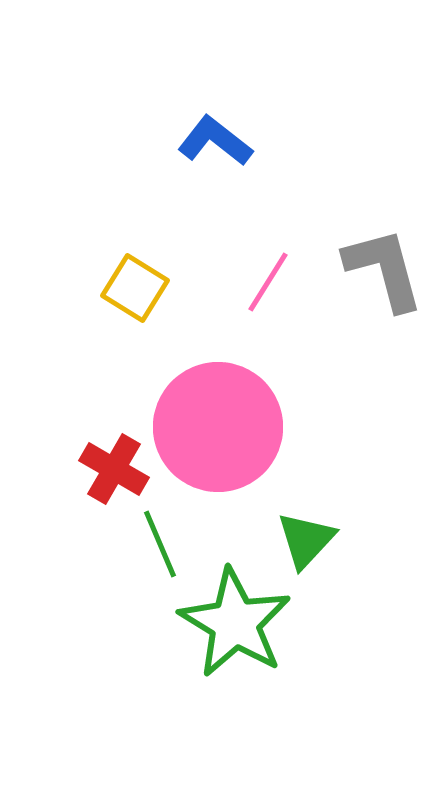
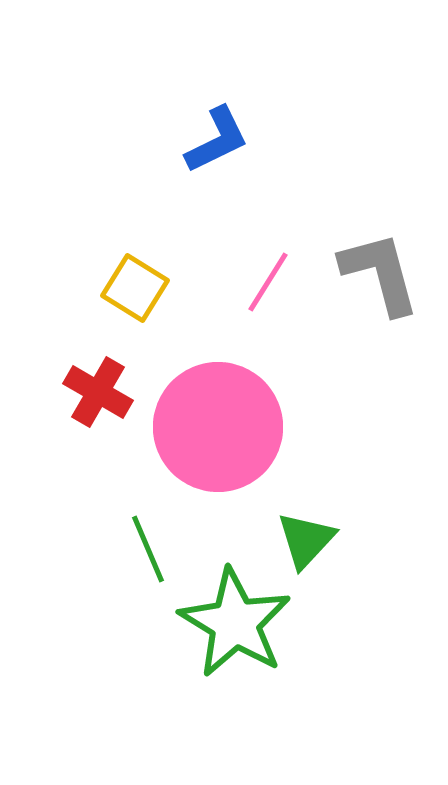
blue L-shape: moved 2 px right, 1 px up; rotated 116 degrees clockwise
gray L-shape: moved 4 px left, 4 px down
red cross: moved 16 px left, 77 px up
green line: moved 12 px left, 5 px down
